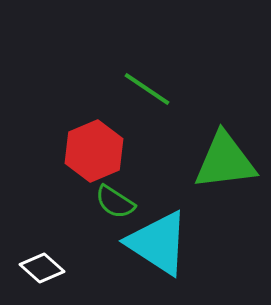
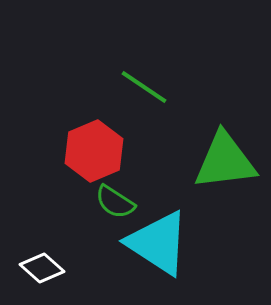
green line: moved 3 px left, 2 px up
